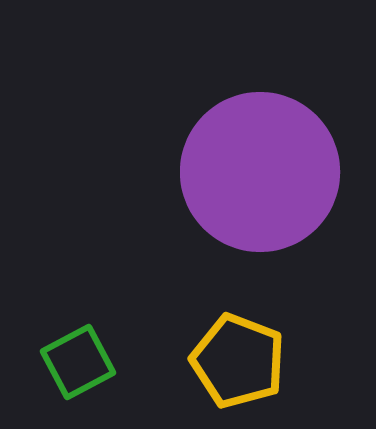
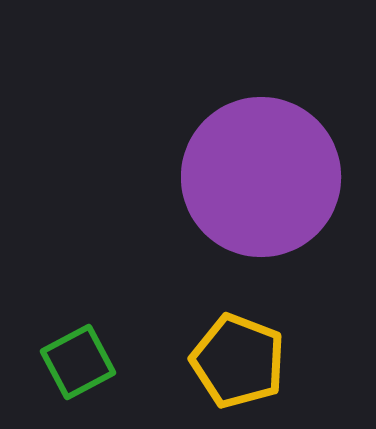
purple circle: moved 1 px right, 5 px down
